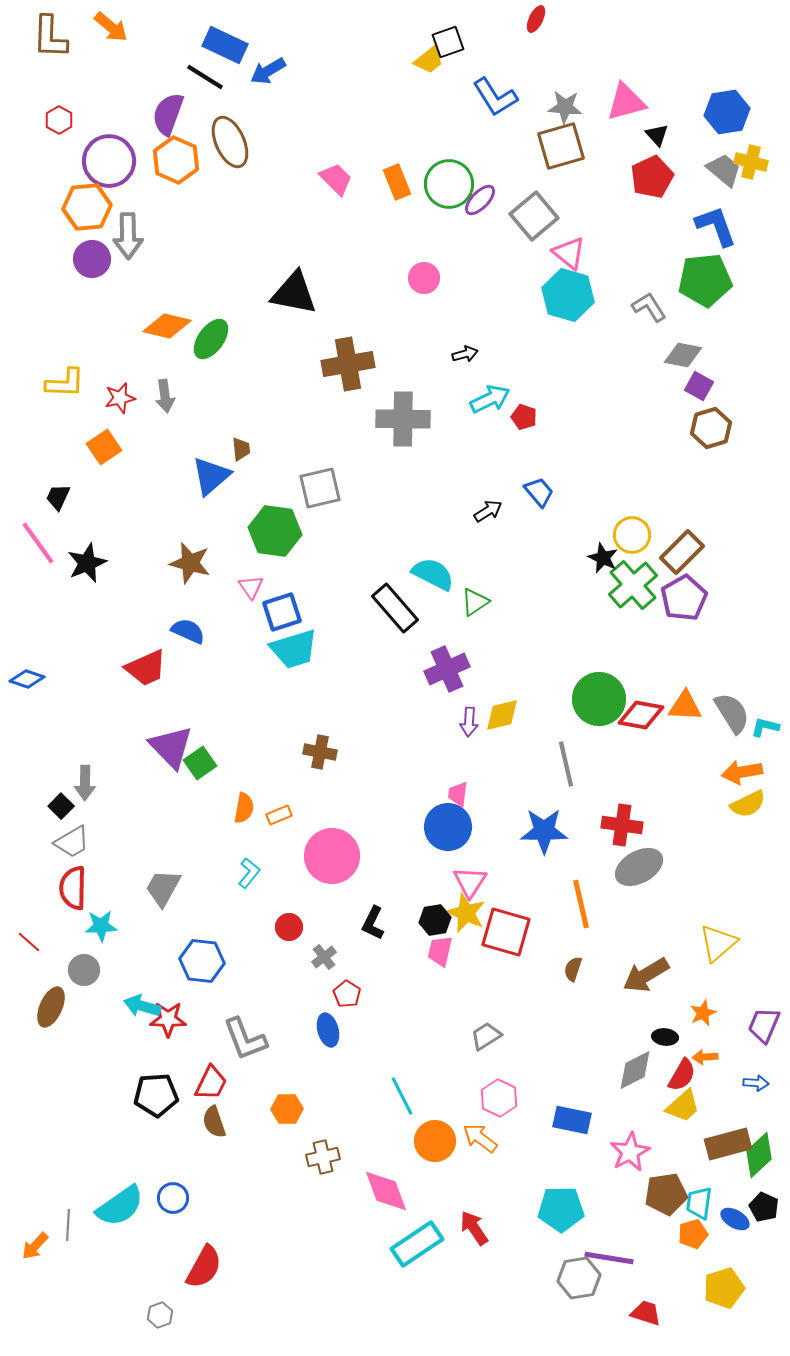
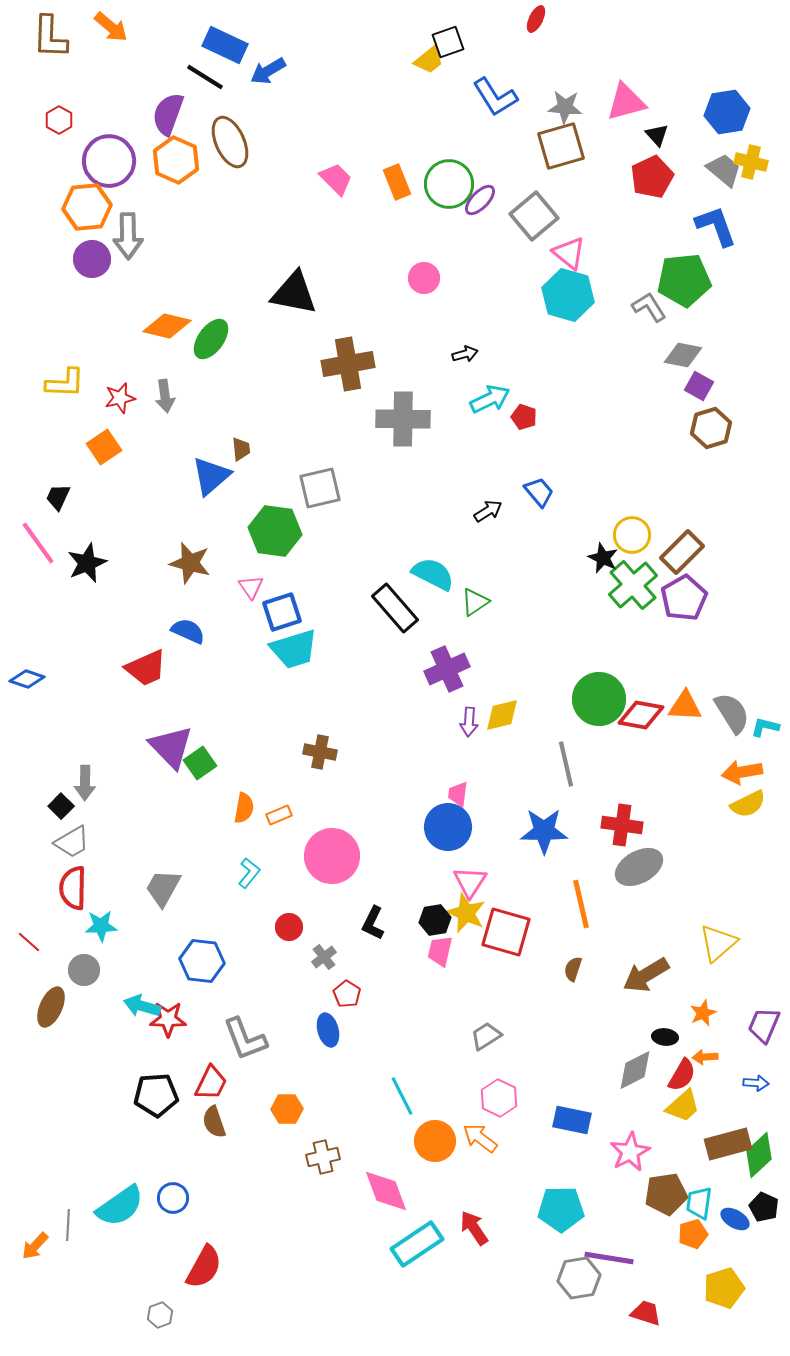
green pentagon at (705, 280): moved 21 px left
